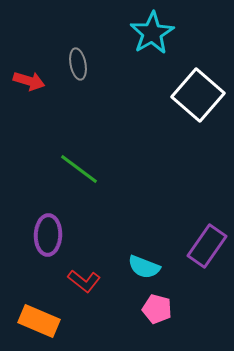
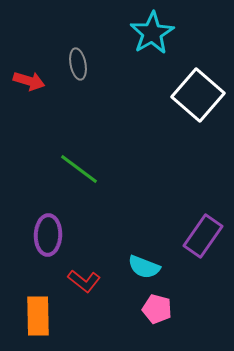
purple rectangle: moved 4 px left, 10 px up
orange rectangle: moved 1 px left, 5 px up; rotated 66 degrees clockwise
